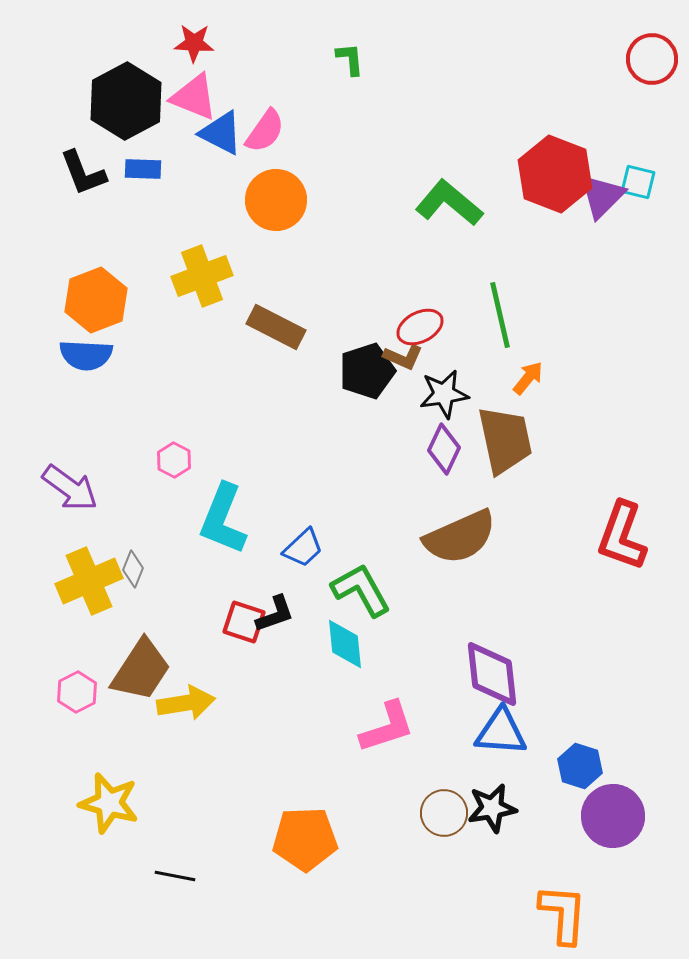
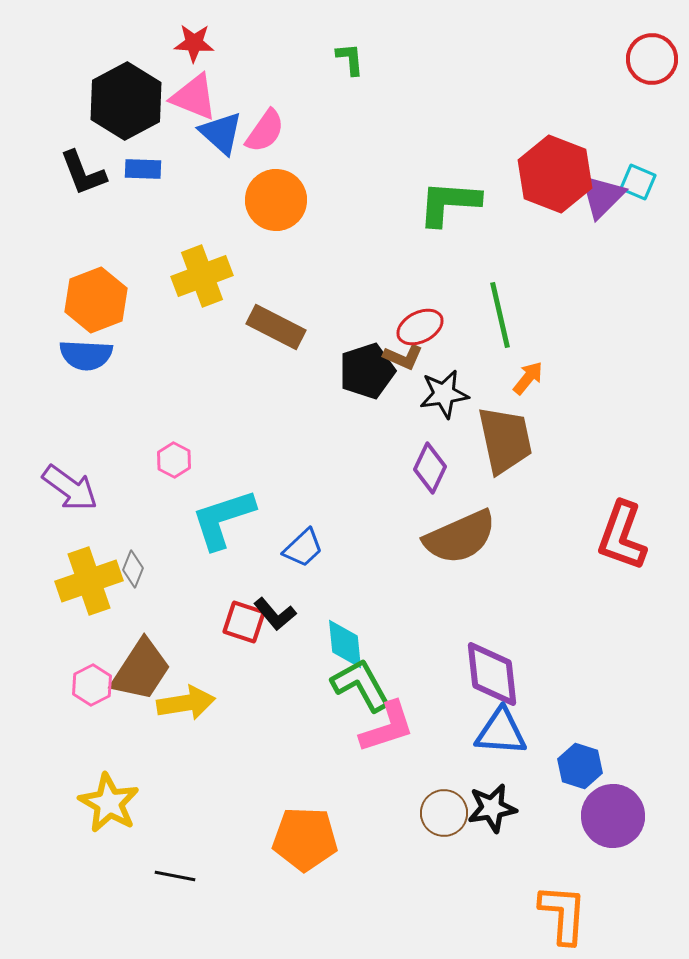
blue triangle at (221, 133): rotated 15 degrees clockwise
cyan square at (638, 182): rotated 9 degrees clockwise
green L-shape at (449, 203): rotated 36 degrees counterclockwise
purple diamond at (444, 449): moved 14 px left, 19 px down
cyan L-shape at (223, 519): rotated 50 degrees clockwise
yellow cross at (89, 581): rotated 4 degrees clockwise
green L-shape at (361, 590): moved 95 px down
black L-shape at (275, 614): rotated 69 degrees clockwise
pink hexagon at (77, 692): moved 15 px right, 7 px up
yellow star at (109, 803): rotated 14 degrees clockwise
orange pentagon at (305, 839): rotated 4 degrees clockwise
